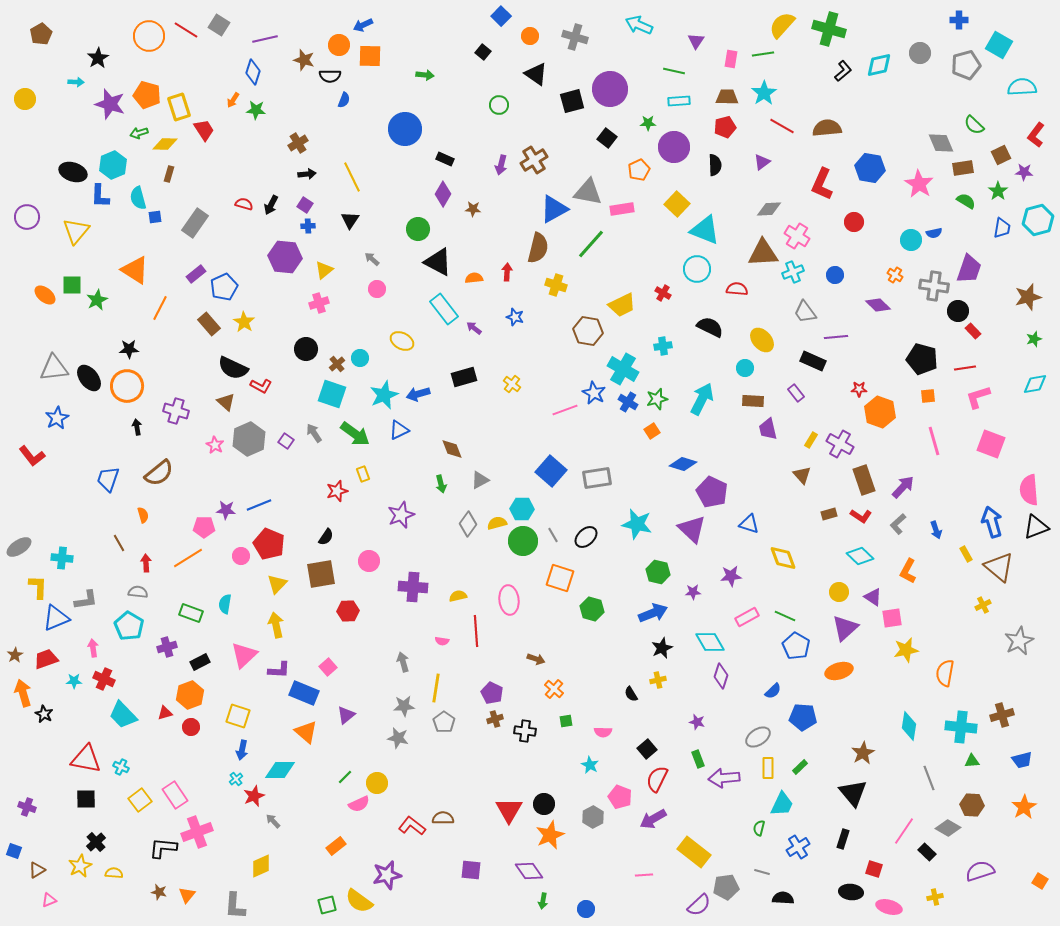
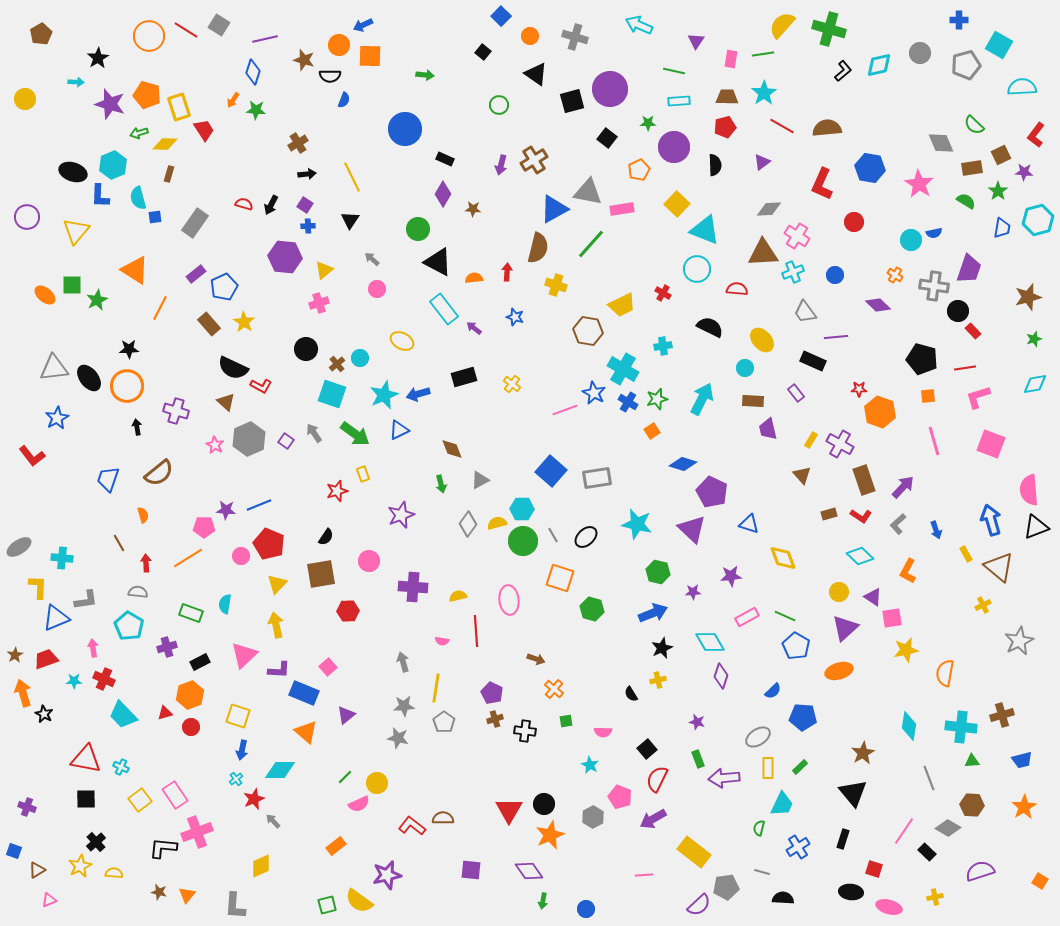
brown rectangle at (963, 168): moved 9 px right
blue arrow at (992, 522): moved 1 px left, 2 px up
red star at (254, 796): moved 3 px down
